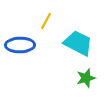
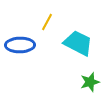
yellow line: moved 1 px right, 1 px down
green star: moved 4 px right, 4 px down
